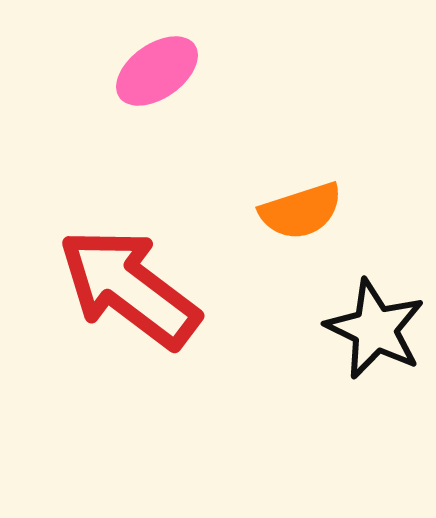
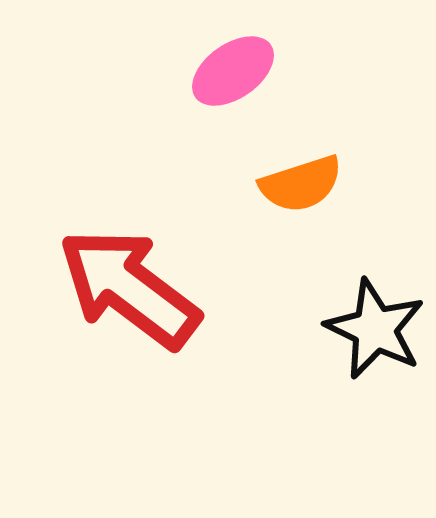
pink ellipse: moved 76 px right
orange semicircle: moved 27 px up
